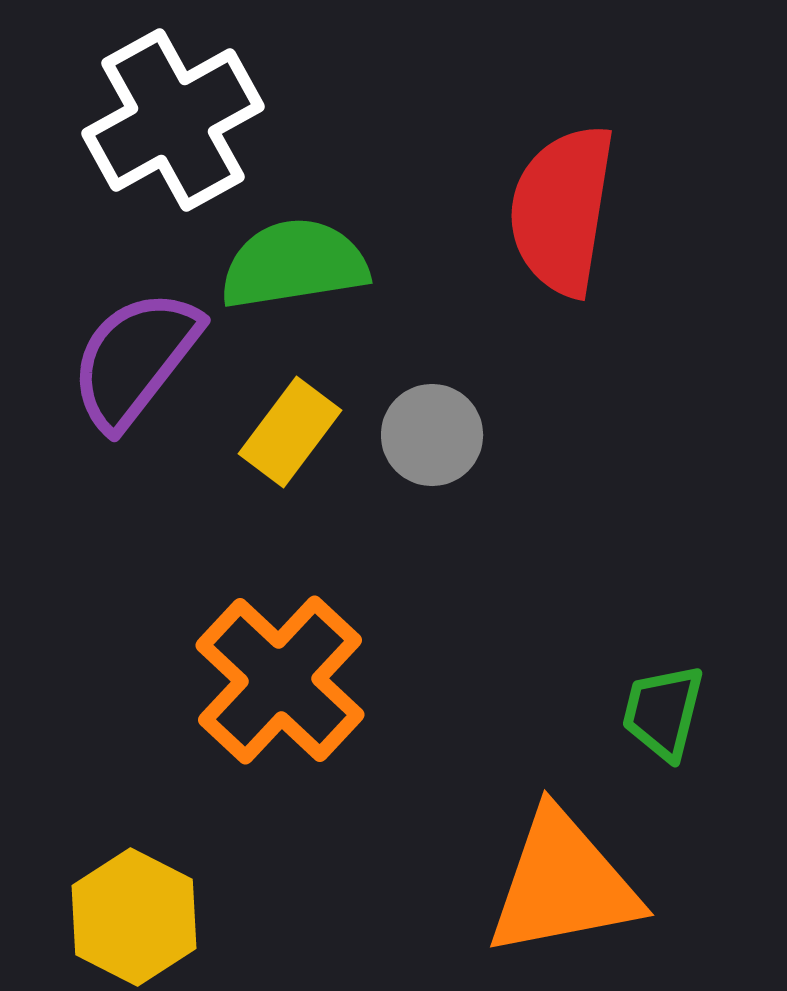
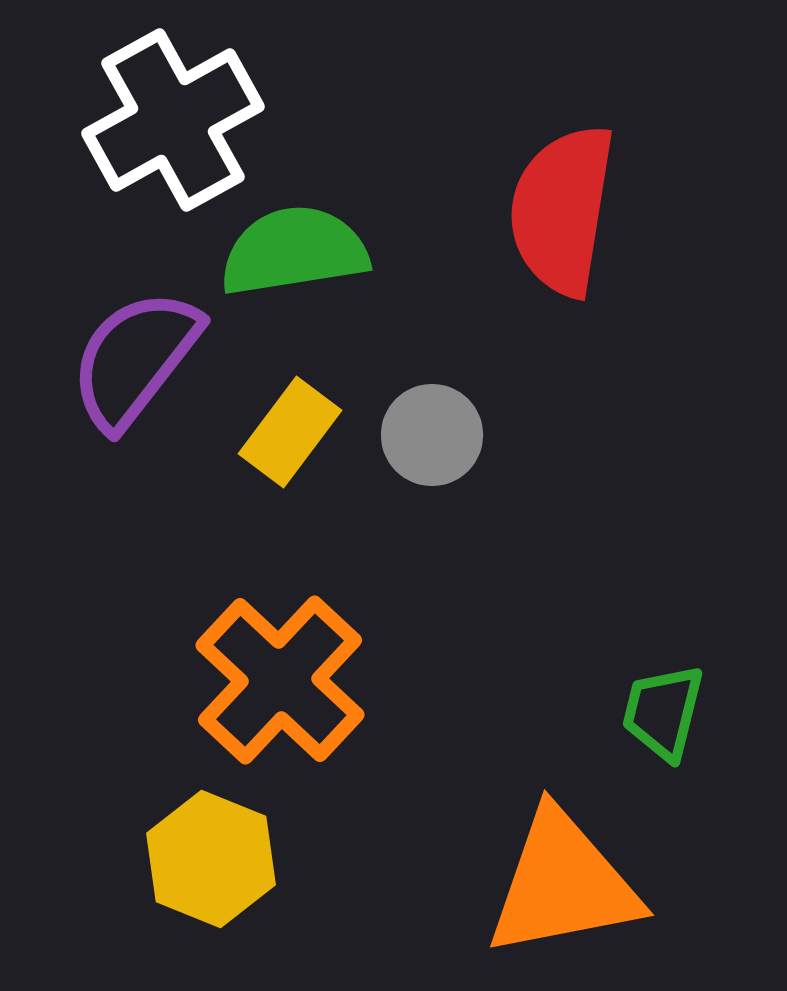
green semicircle: moved 13 px up
yellow hexagon: moved 77 px right, 58 px up; rotated 5 degrees counterclockwise
